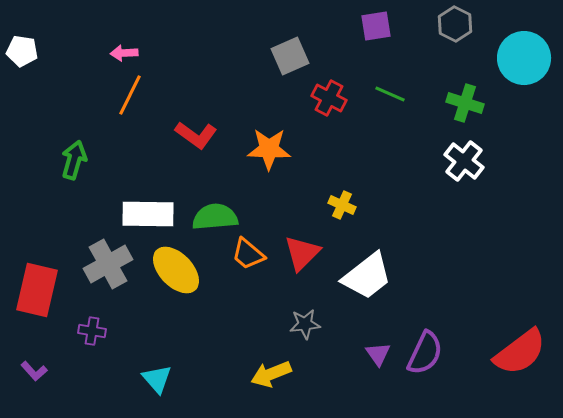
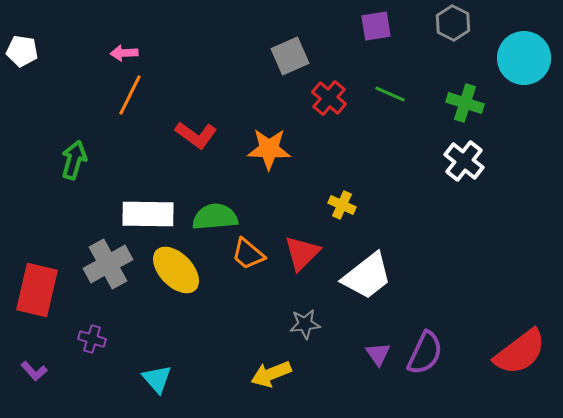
gray hexagon: moved 2 px left, 1 px up
red cross: rotated 12 degrees clockwise
purple cross: moved 8 px down; rotated 8 degrees clockwise
